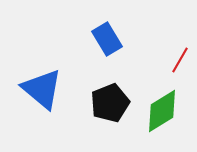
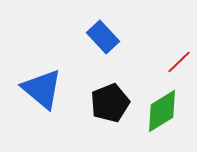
blue rectangle: moved 4 px left, 2 px up; rotated 12 degrees counterclockwise
red line: moved 1 px left, 2 px down; rotated 16 degrees clockwise
